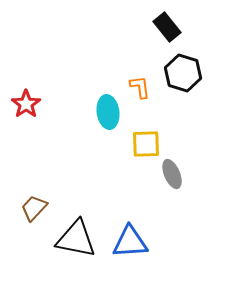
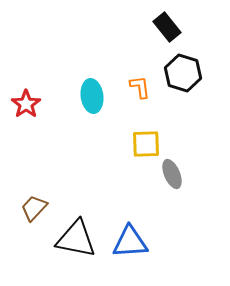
cyan ellipse: moved 16 px left, 16 px up
